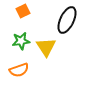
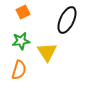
orange square: moved 1 px down
yellow triangle: moved 1 px right, 5 px down
orange semicircle: rotated 54 degrees counterclockwise
